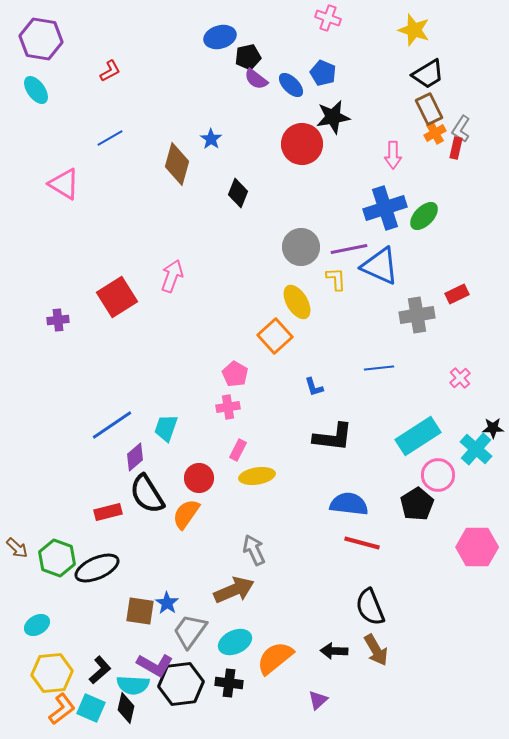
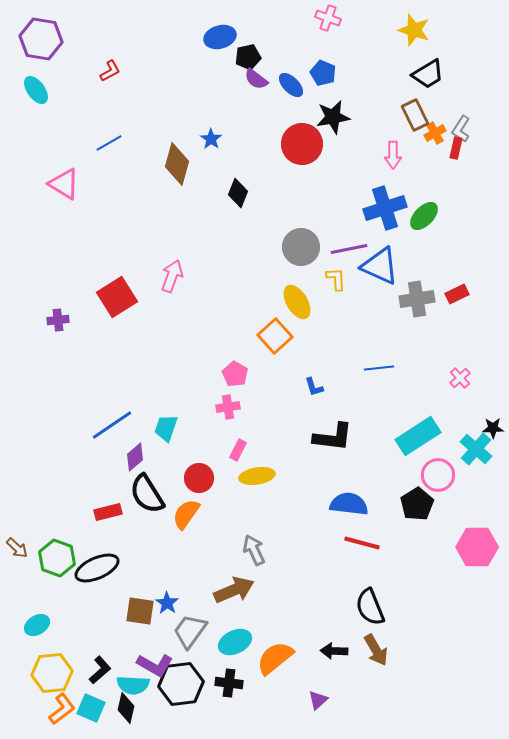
brown rectangle at (429, 109): moved 14 px left, 6 px down
blue line at (110, 138): moved 1 px left, 5 px down
gray cross at (417, 315): moved 16 px up
